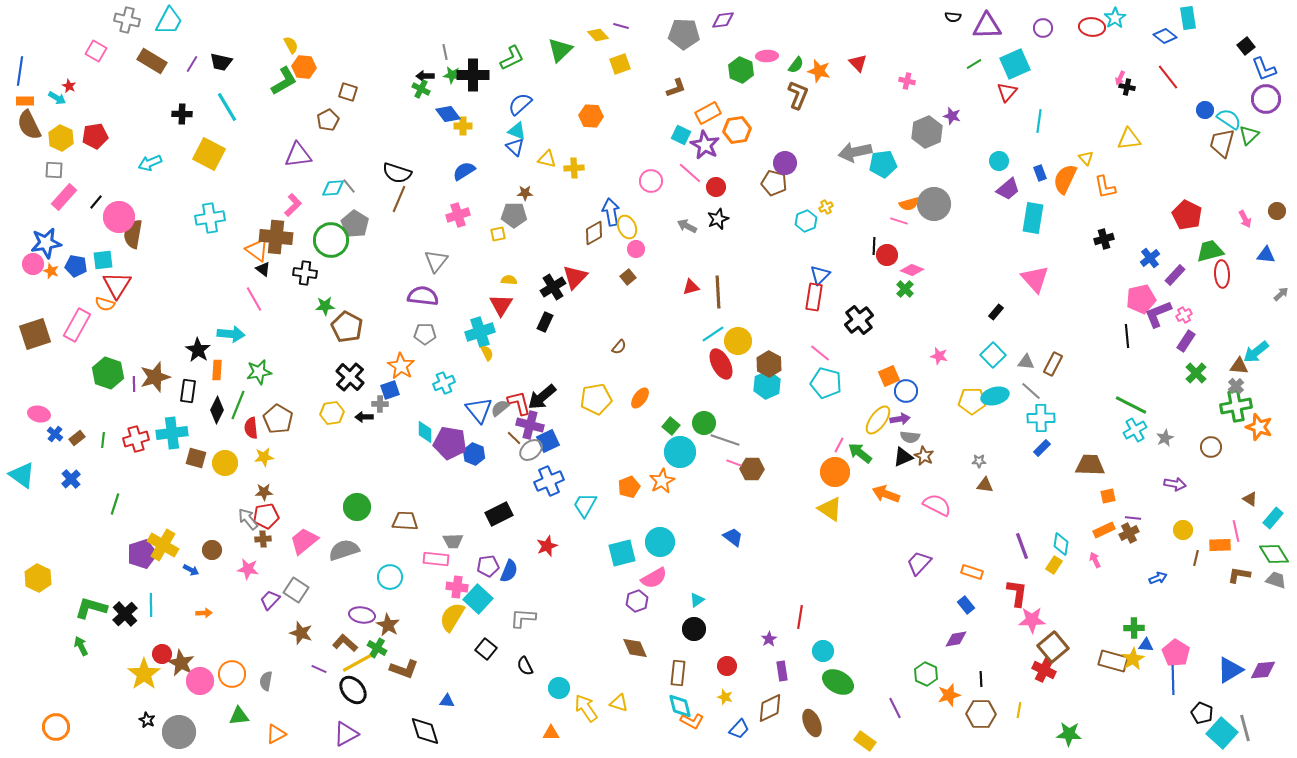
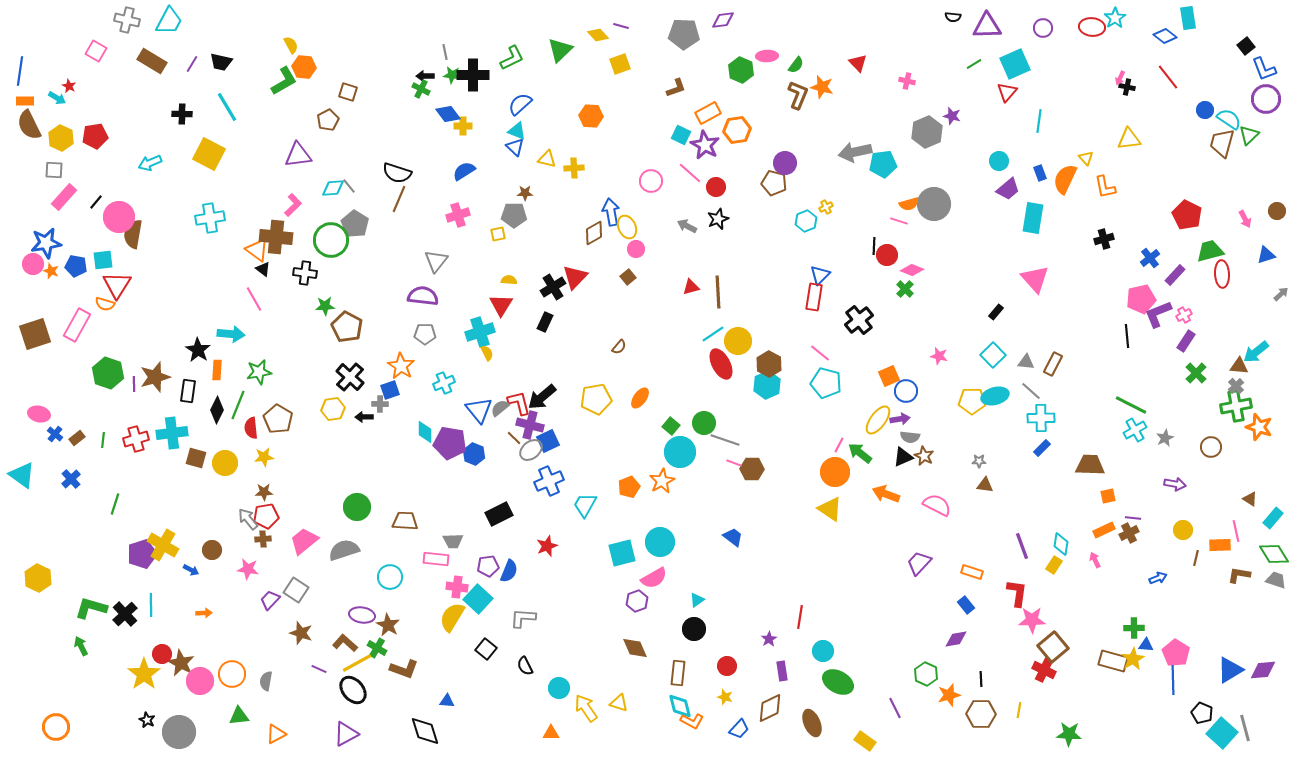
orange star at (819, 71): moved 3 px right, 16 px down
blue triangle at (1266, 255): rotated 24 degrees counterclockwise
yellow hexagon at (332, 413): moved 1 px right, 4 px up
